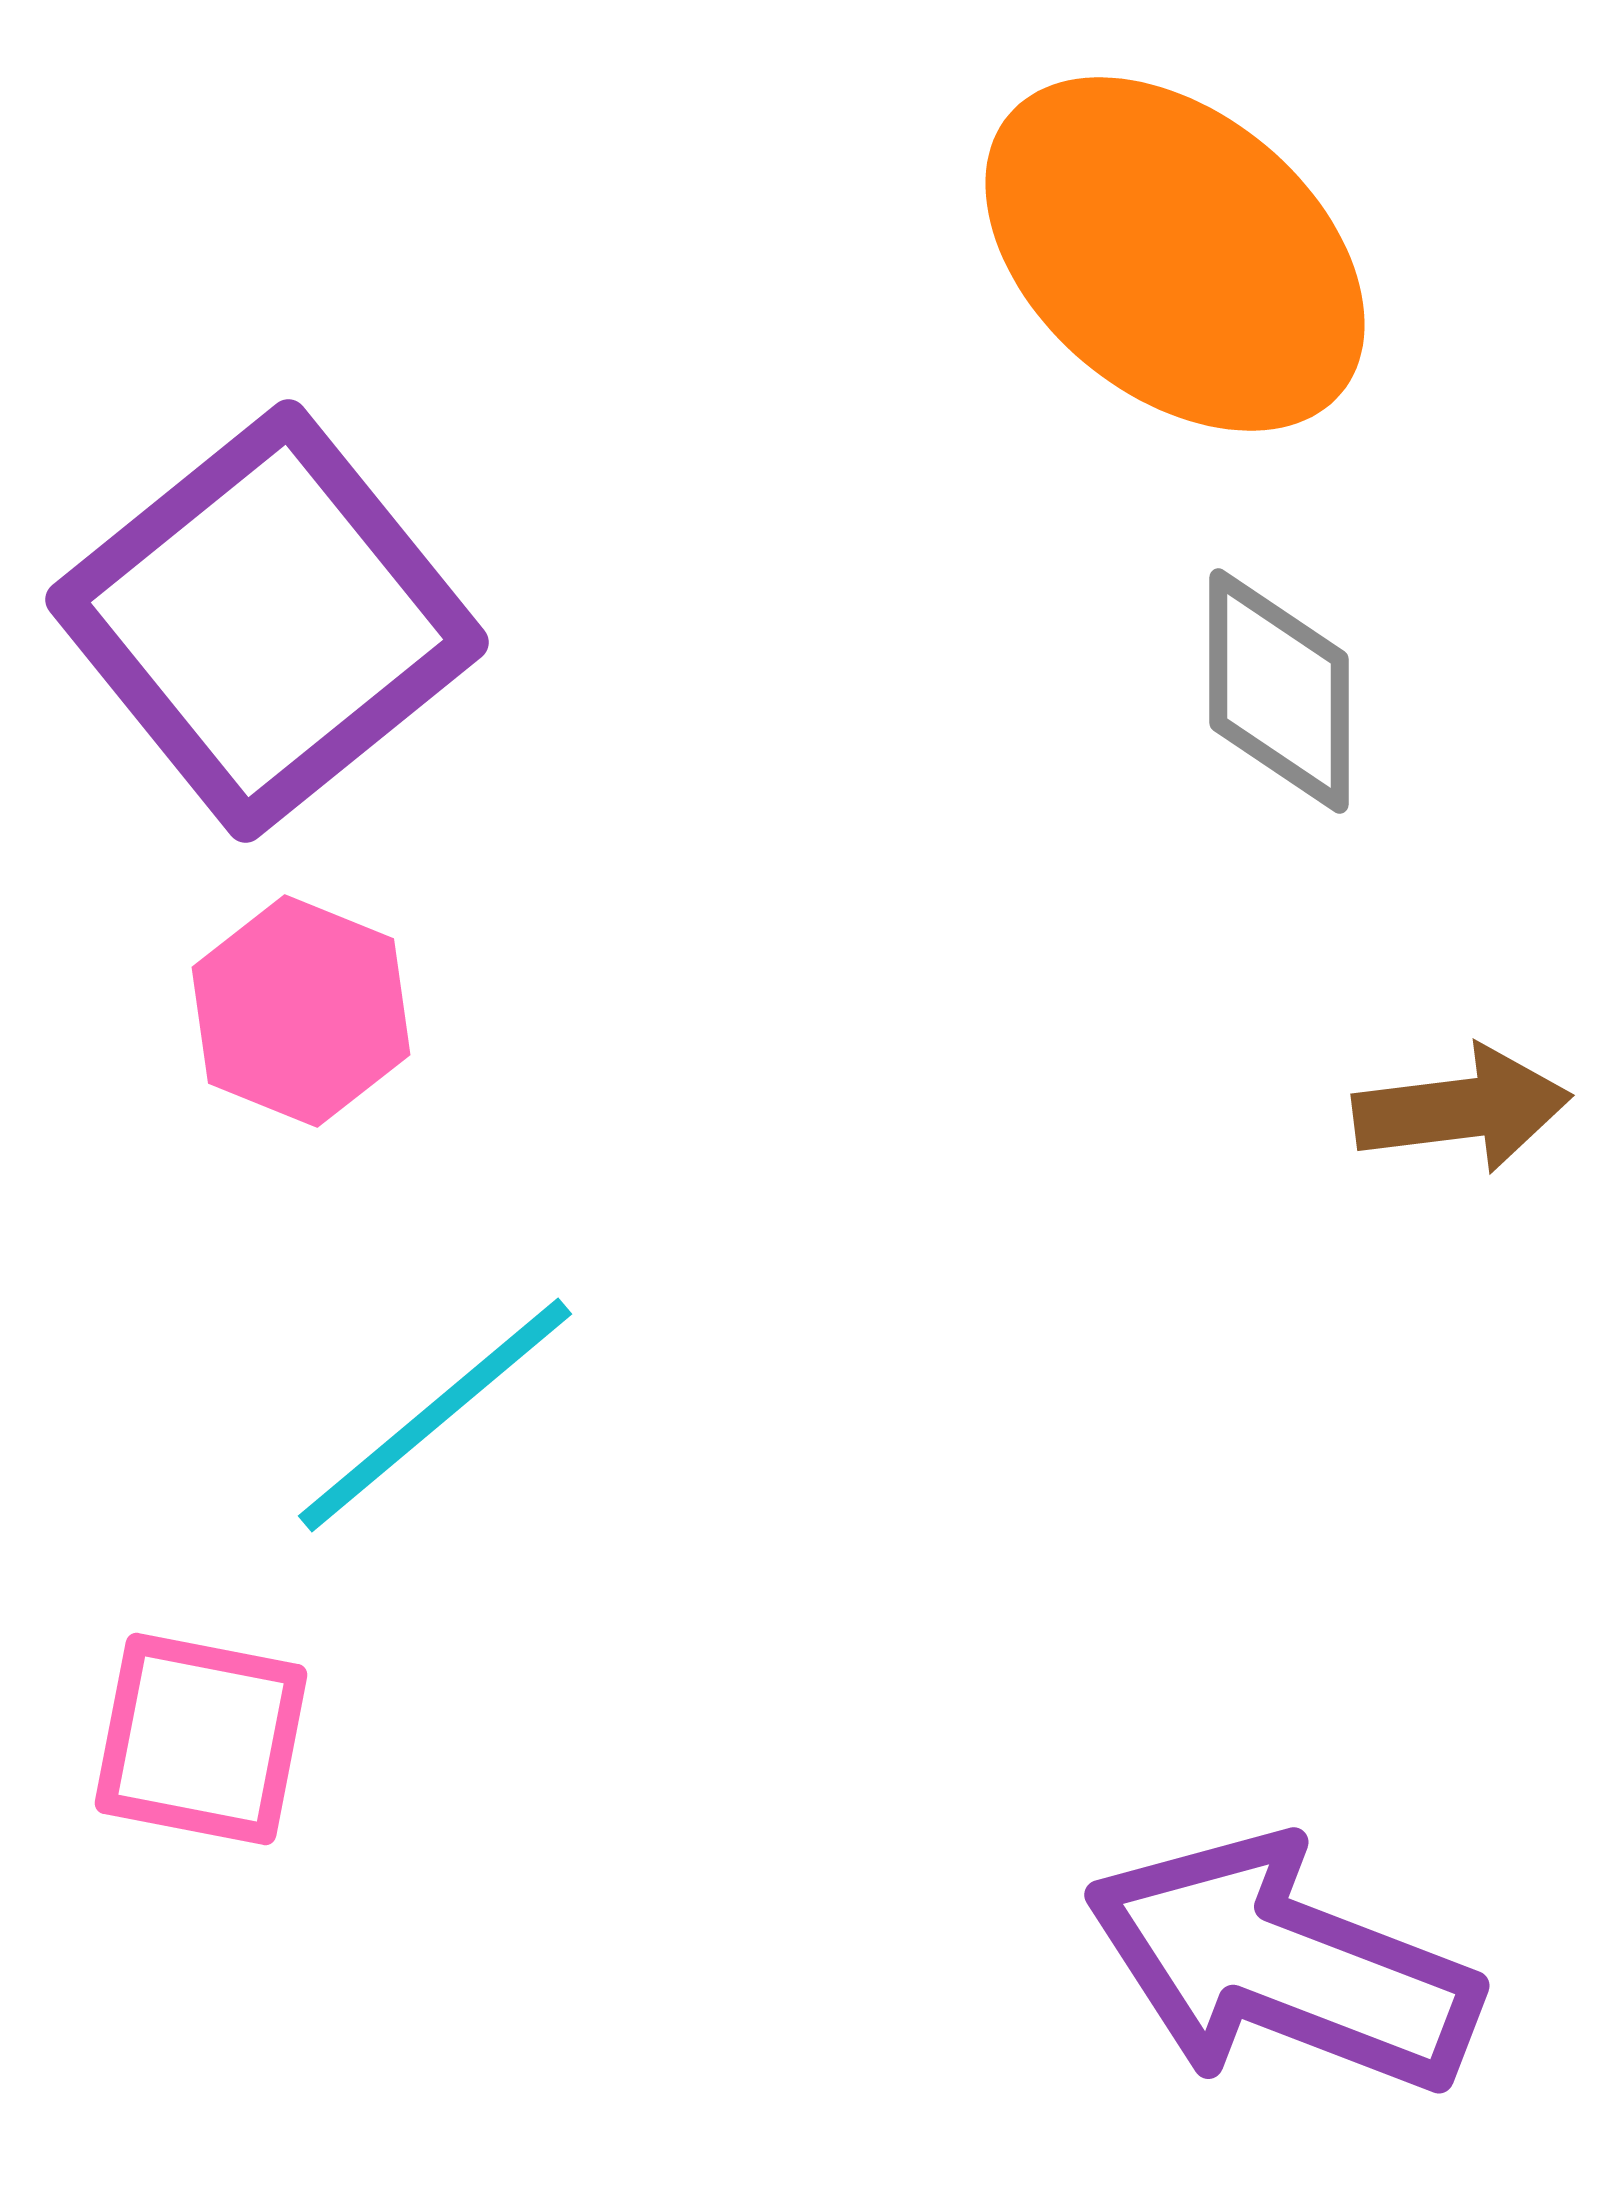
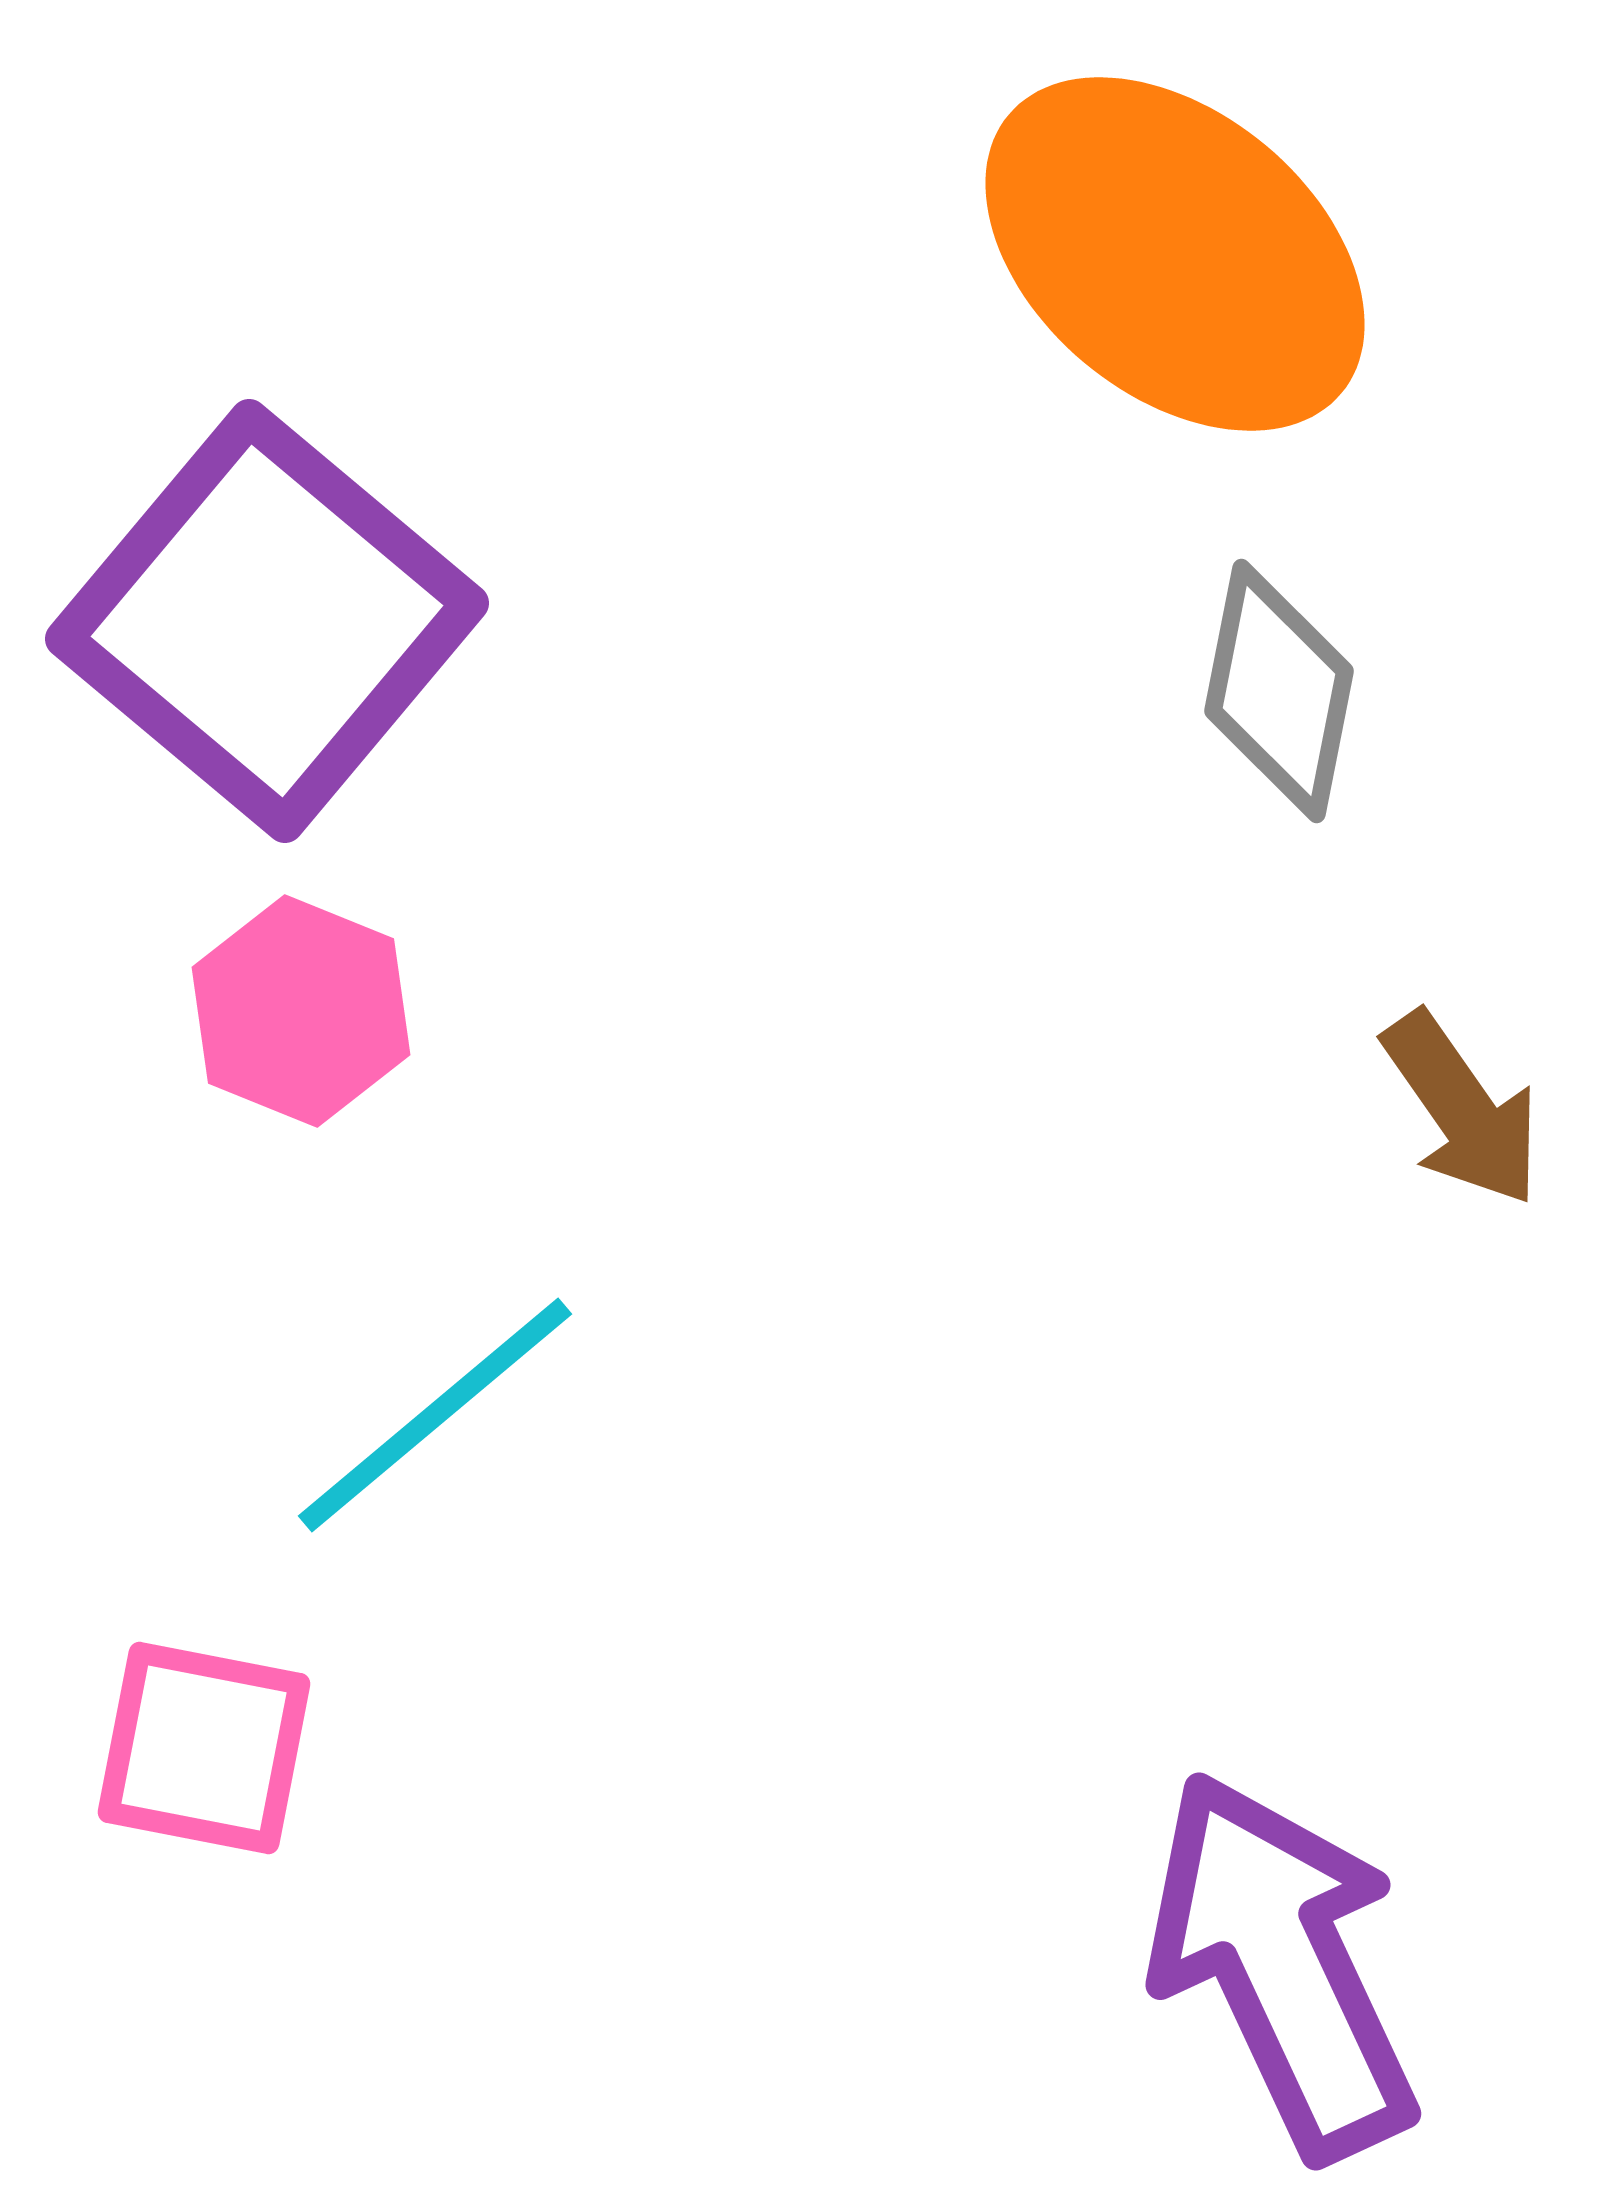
purple square: rotated 11 degrees counterclockwise
gray diamond: rotated 11 degrees clockwise
brown arrow: rotated 62 degrees clockwise
pink square: moved 3 px right, 9 px down
purple arrow: rotated 44 degrees clockwise
